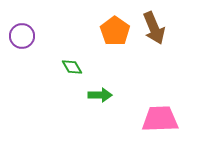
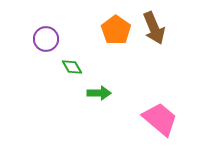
orange pentagon: moved 1 px right, 1 px up
purple circle: moved 24 px right, 3 px down
green arrow: moved 1 px left, 2 px up
pink trapezoid: rotated 42 degrees clockwise
